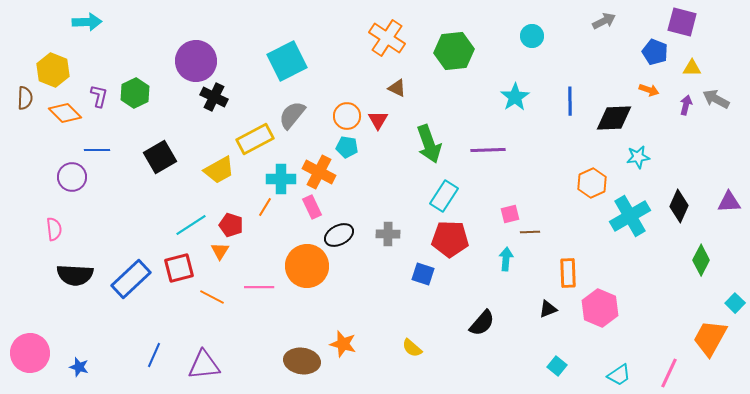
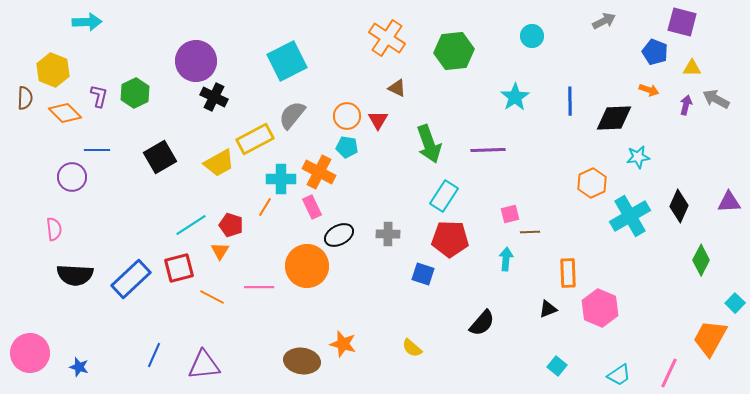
yellow trapezoid at (219, 170): moved 7 px up
